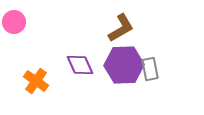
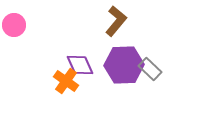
pink circle: moved 3 px down
brown L-shape: moved 5 px left, 7 px up; rotated 20 degrees counterclockwise
gray rectangle: rotated 35 degrees counterclockwise
orange cross: moved 30 px right
